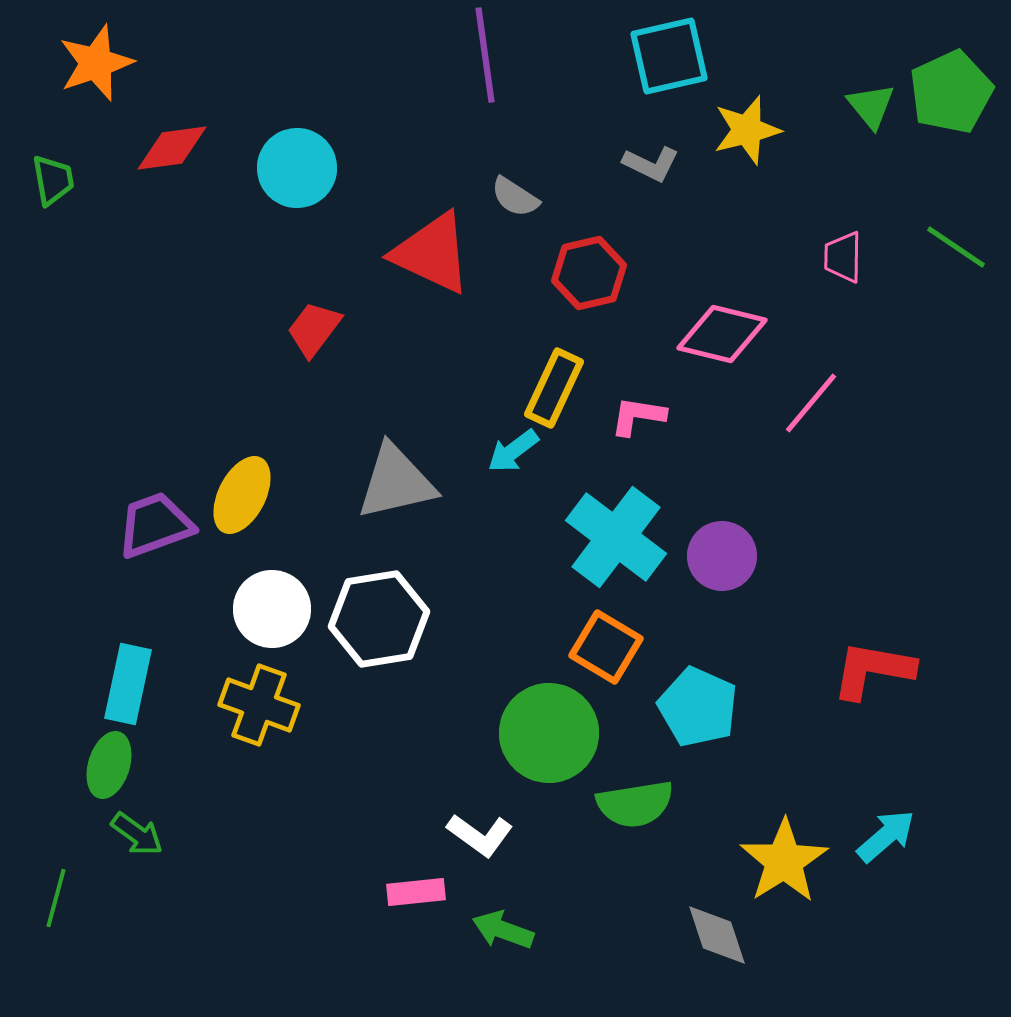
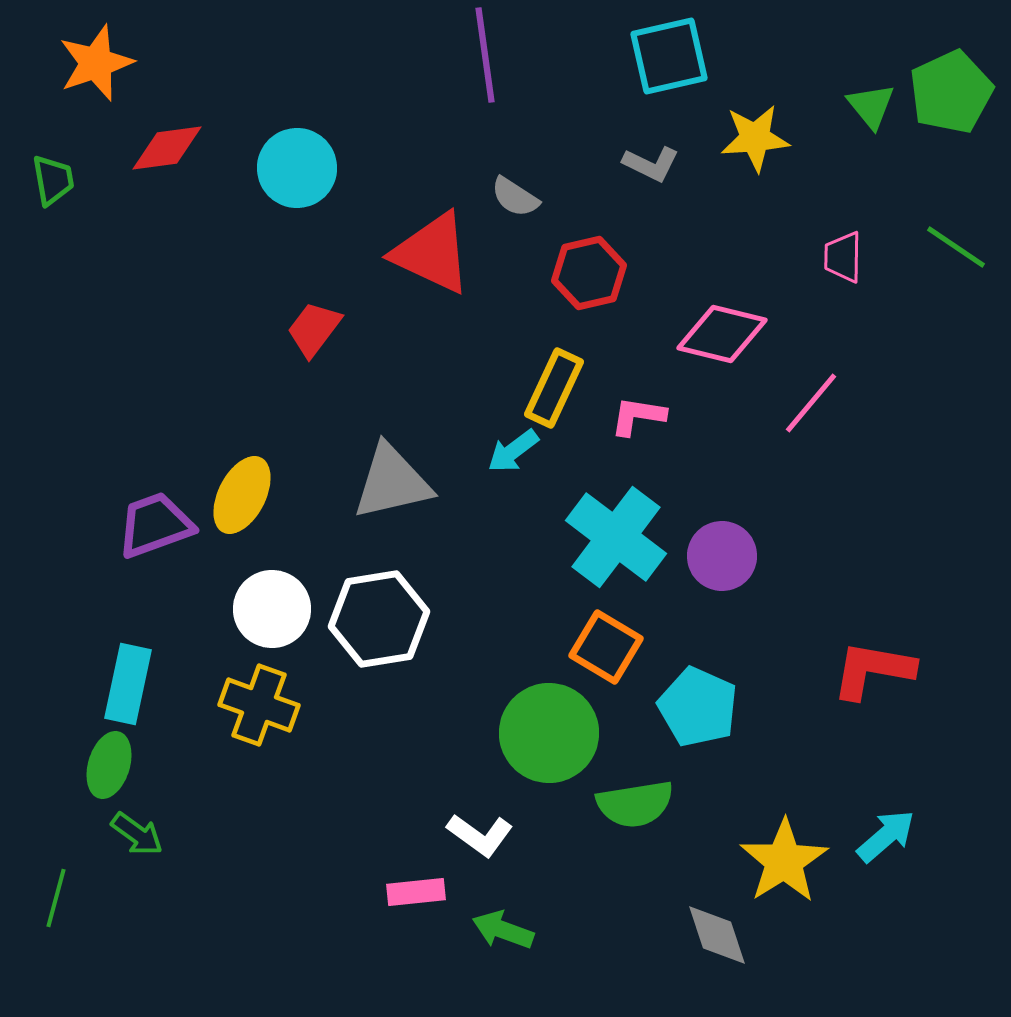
yellow star at (747, 130): moved 8 px right, 8 px down; rotated 10 degrees clockwise
red diamond at (172, 148): moved 5 px left
gray triangle at (396, 482): moved 4 px left
